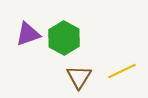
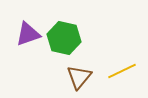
green hexagon: rotated 16 degrees counterclockwise
brown triangle: rotated 8 degrees clockwise
